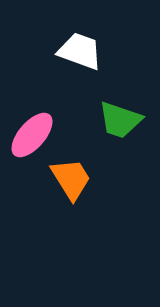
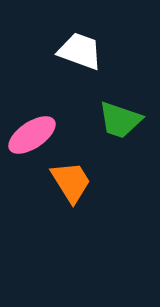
pink ellipse: rotated 15 degrees clockwise
orange trapezoid: moved 3 px down
